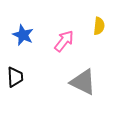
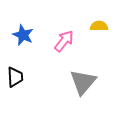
yellow semicircle: rotated 96 degrees counterclockwise
gray triangle: rotated 44 degrees clockwise
